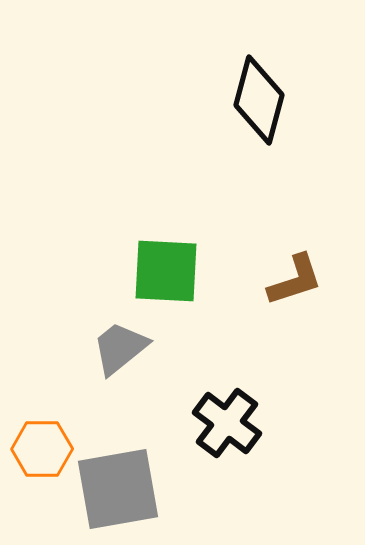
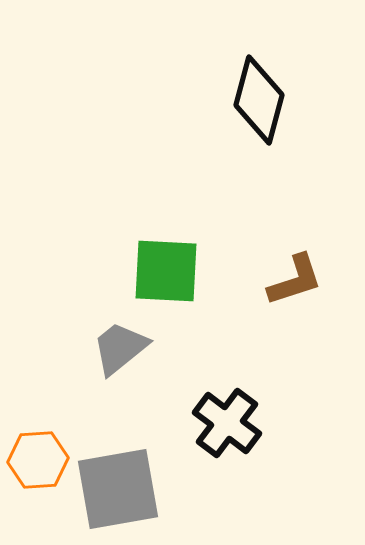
orange hexagon: moved 4 px left, 11 px down; rotated 4 degrees counterclockwise
